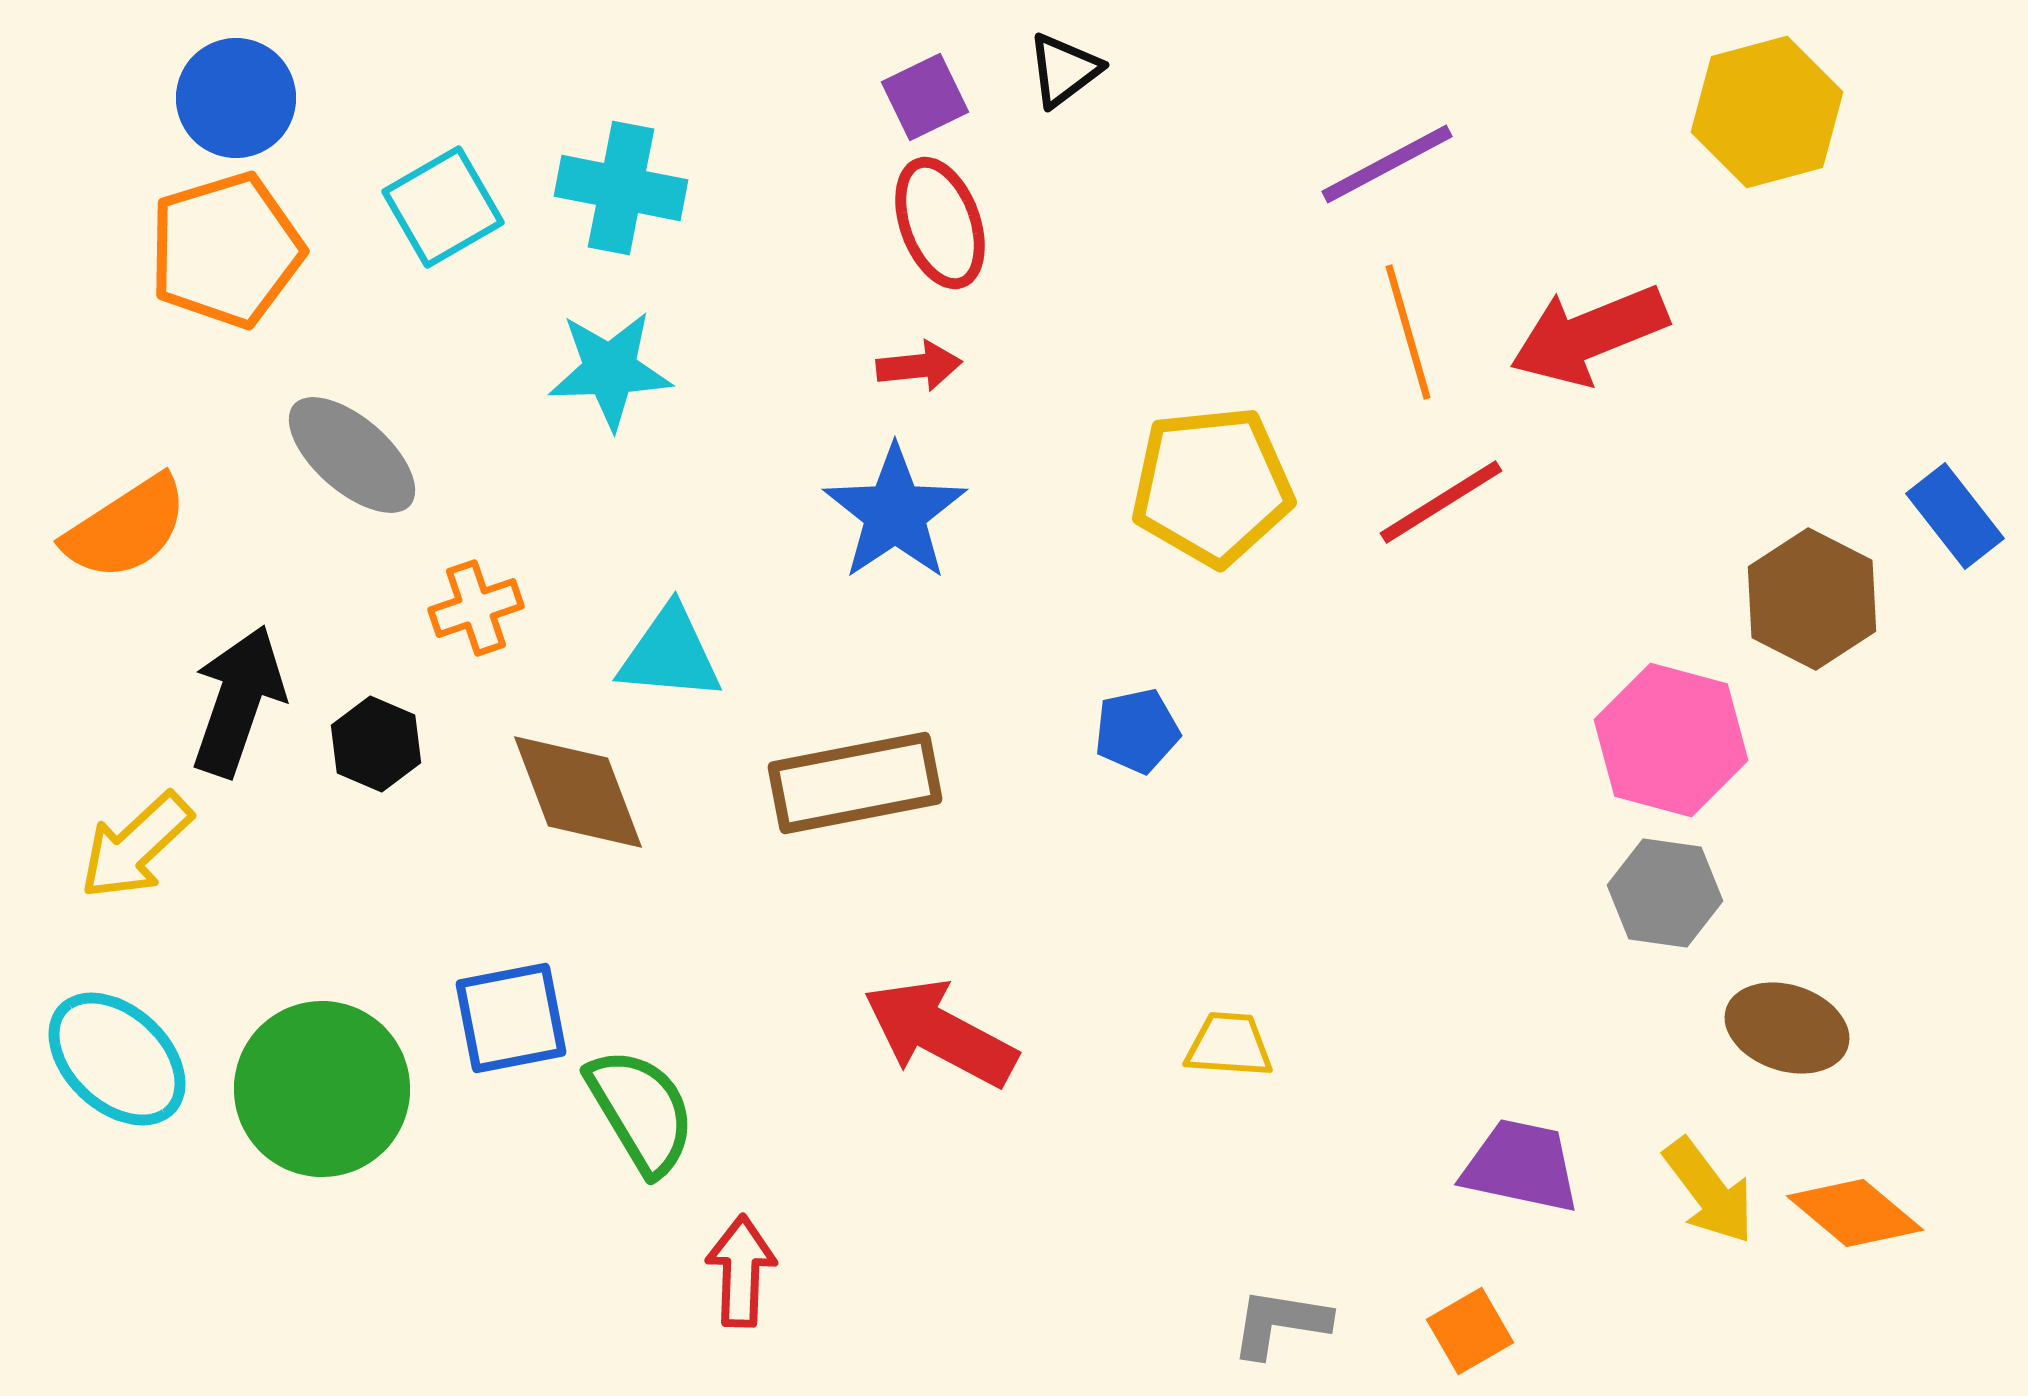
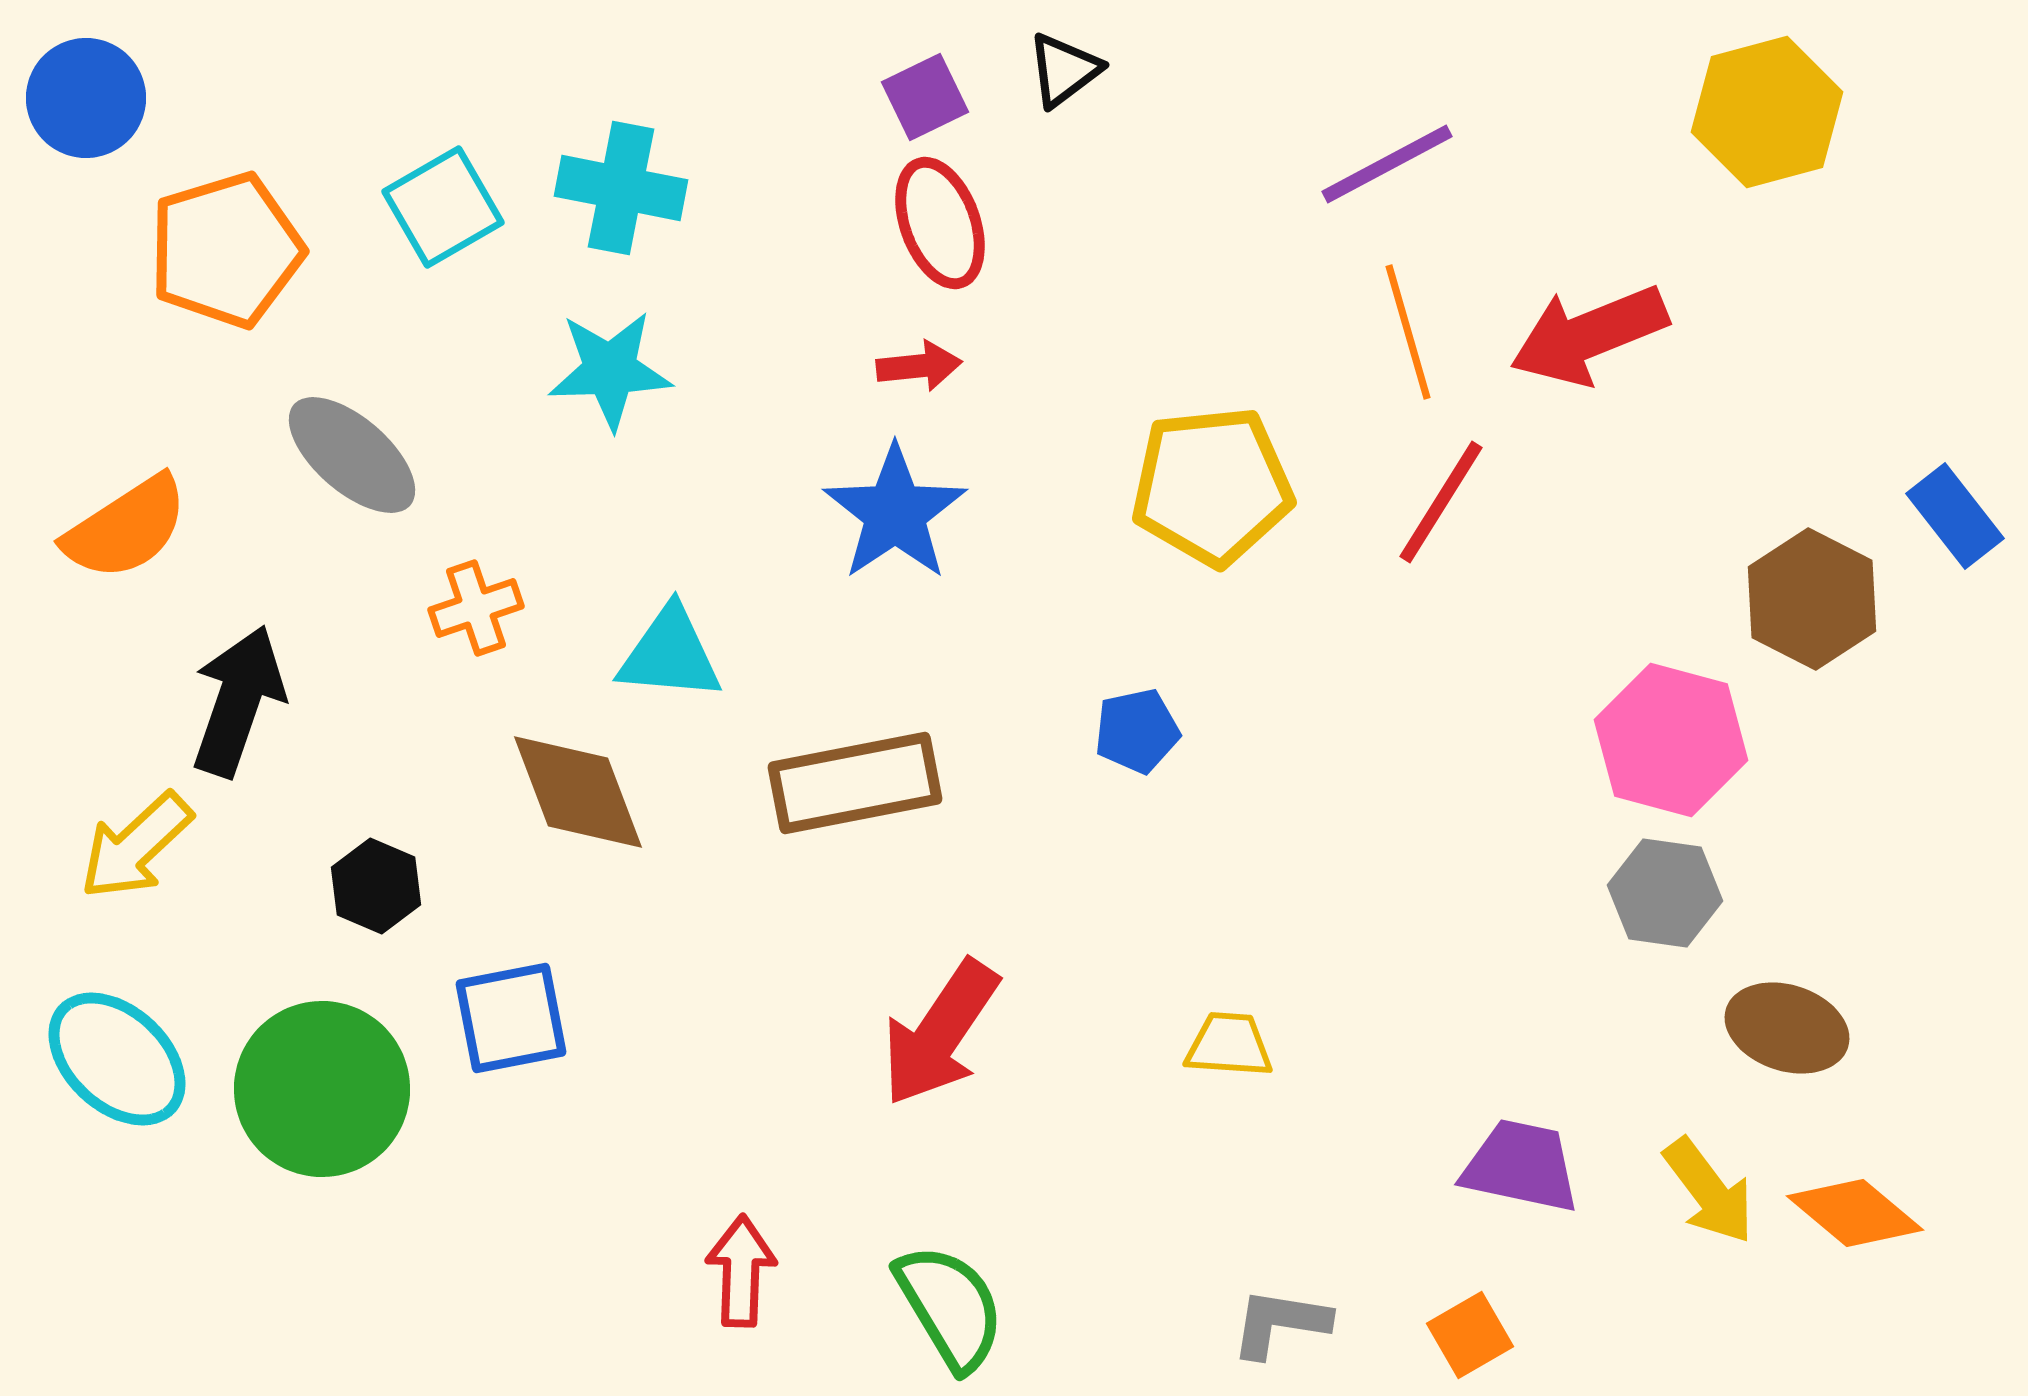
blue circle at (236, 98): moved 150 px left
red line at (1441, 502): rotated 26 degrees counterclockwise
black hexagon at (376, 744): moved 142 px down
red arrow at (940, 1033): rotated 84 degrees counterclockwise
green semicircle at (641, 1111): moved 309 px right, 196 px down
orange square at (1470, 1331): moved 4 px down
